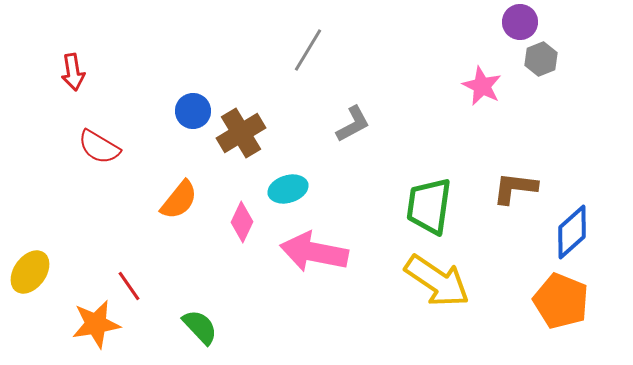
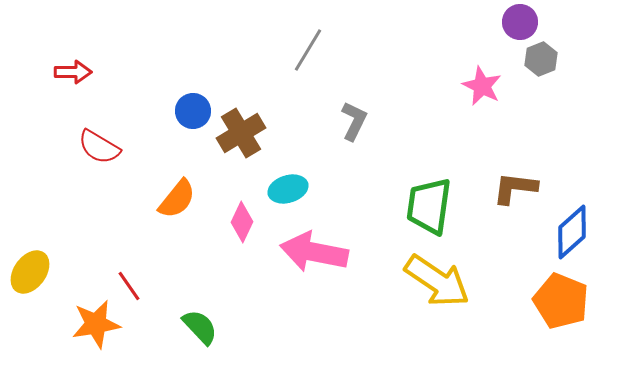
red arrow: rotated 81 degrees counterclockwise
gray L-shape: moved 1 px right, 3 px up; rotated 36 degrees counterclockwise
orange semicircle: moved 2 px left, 1 px up
